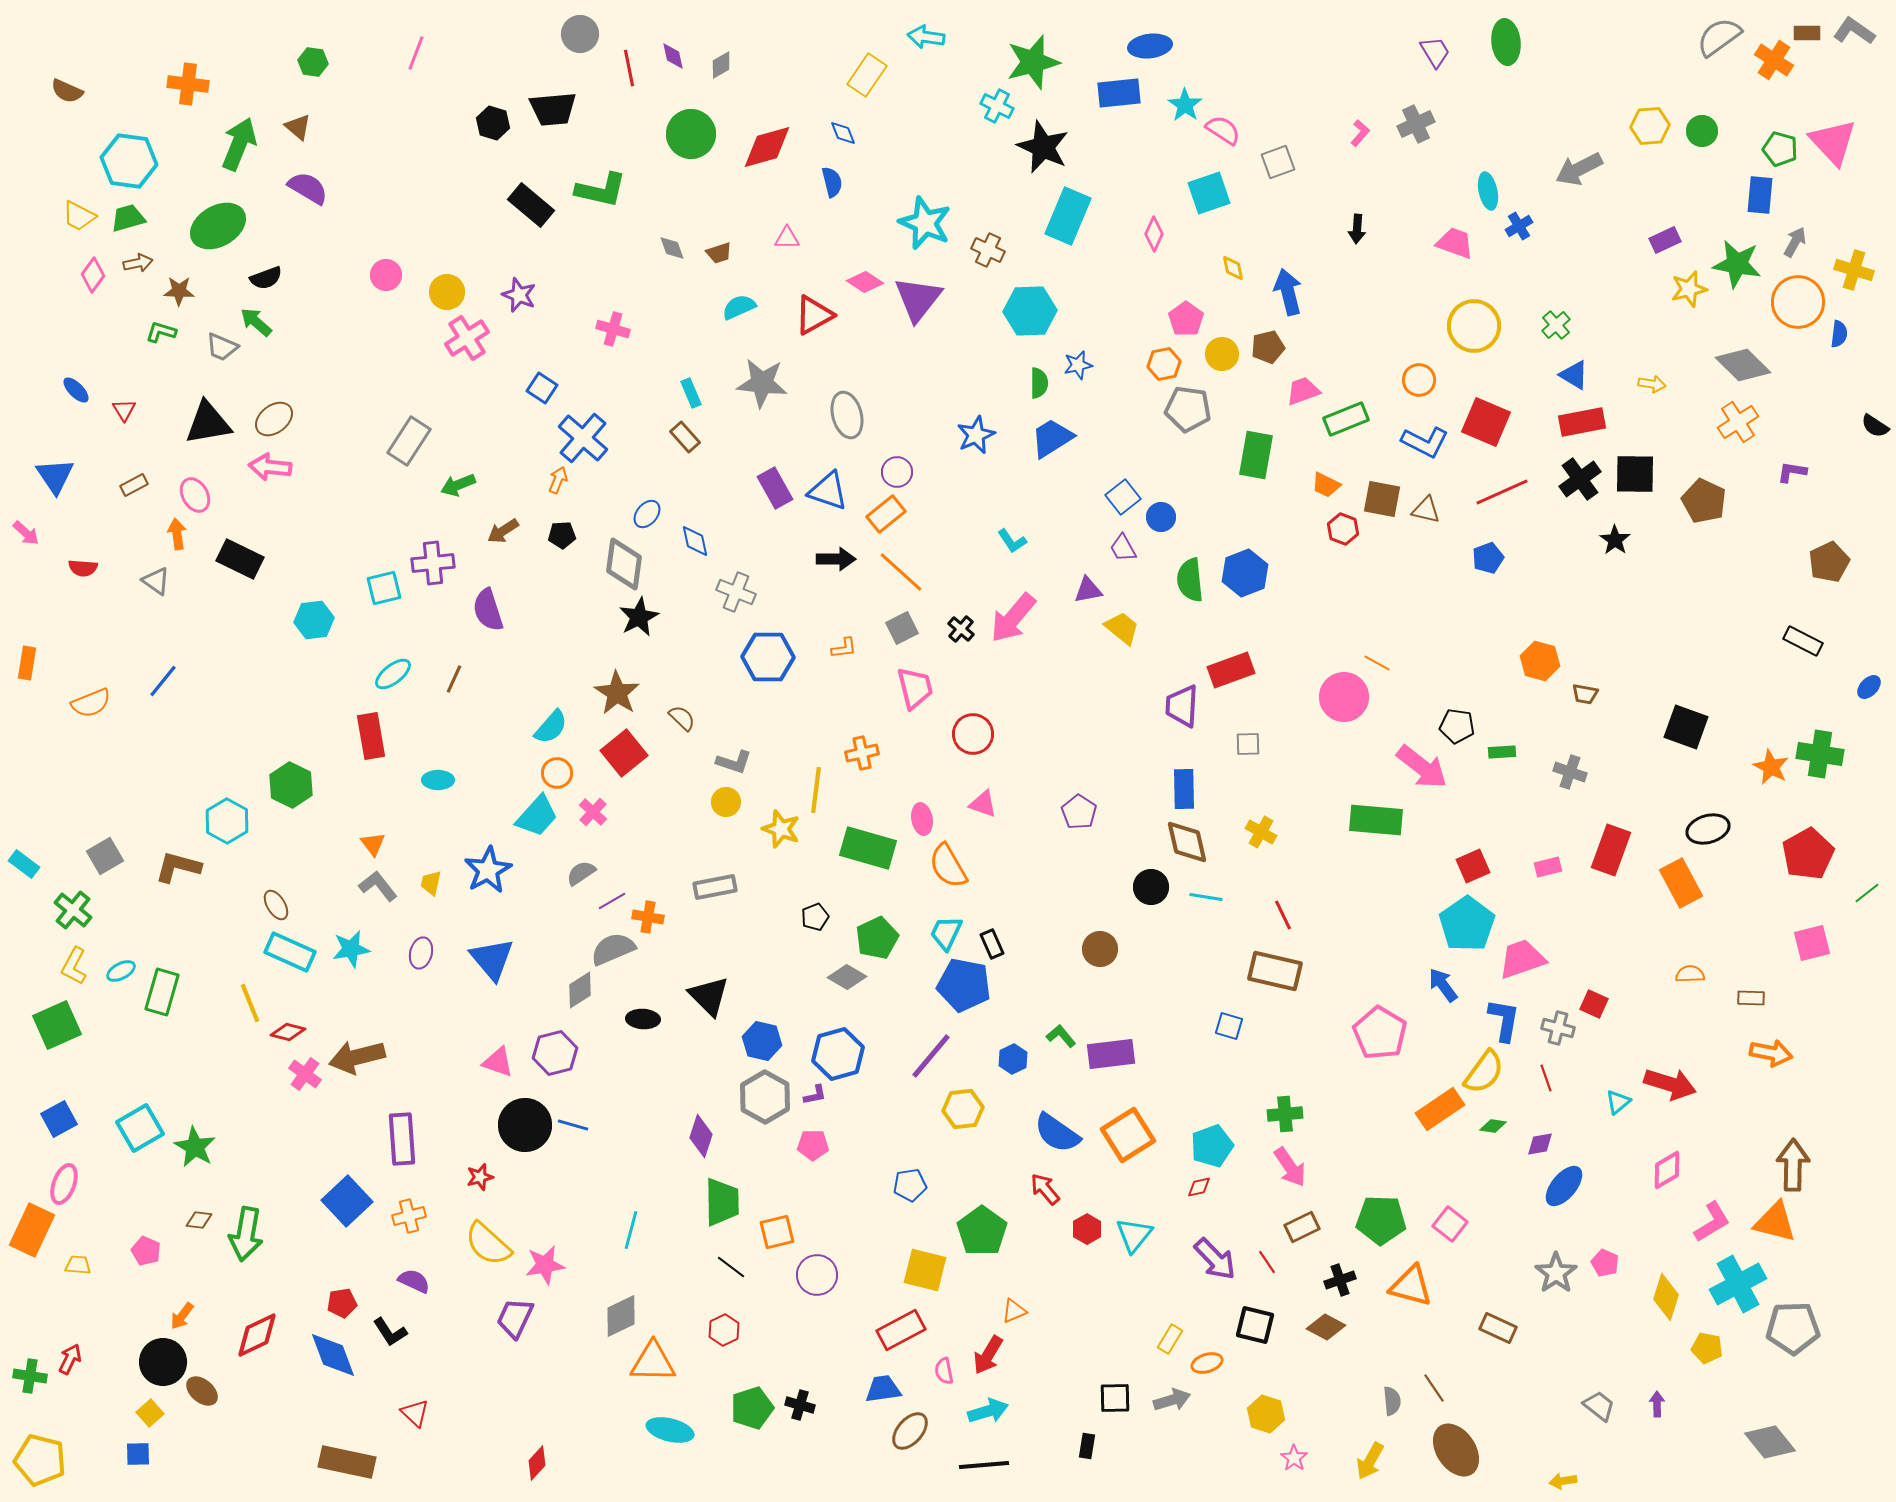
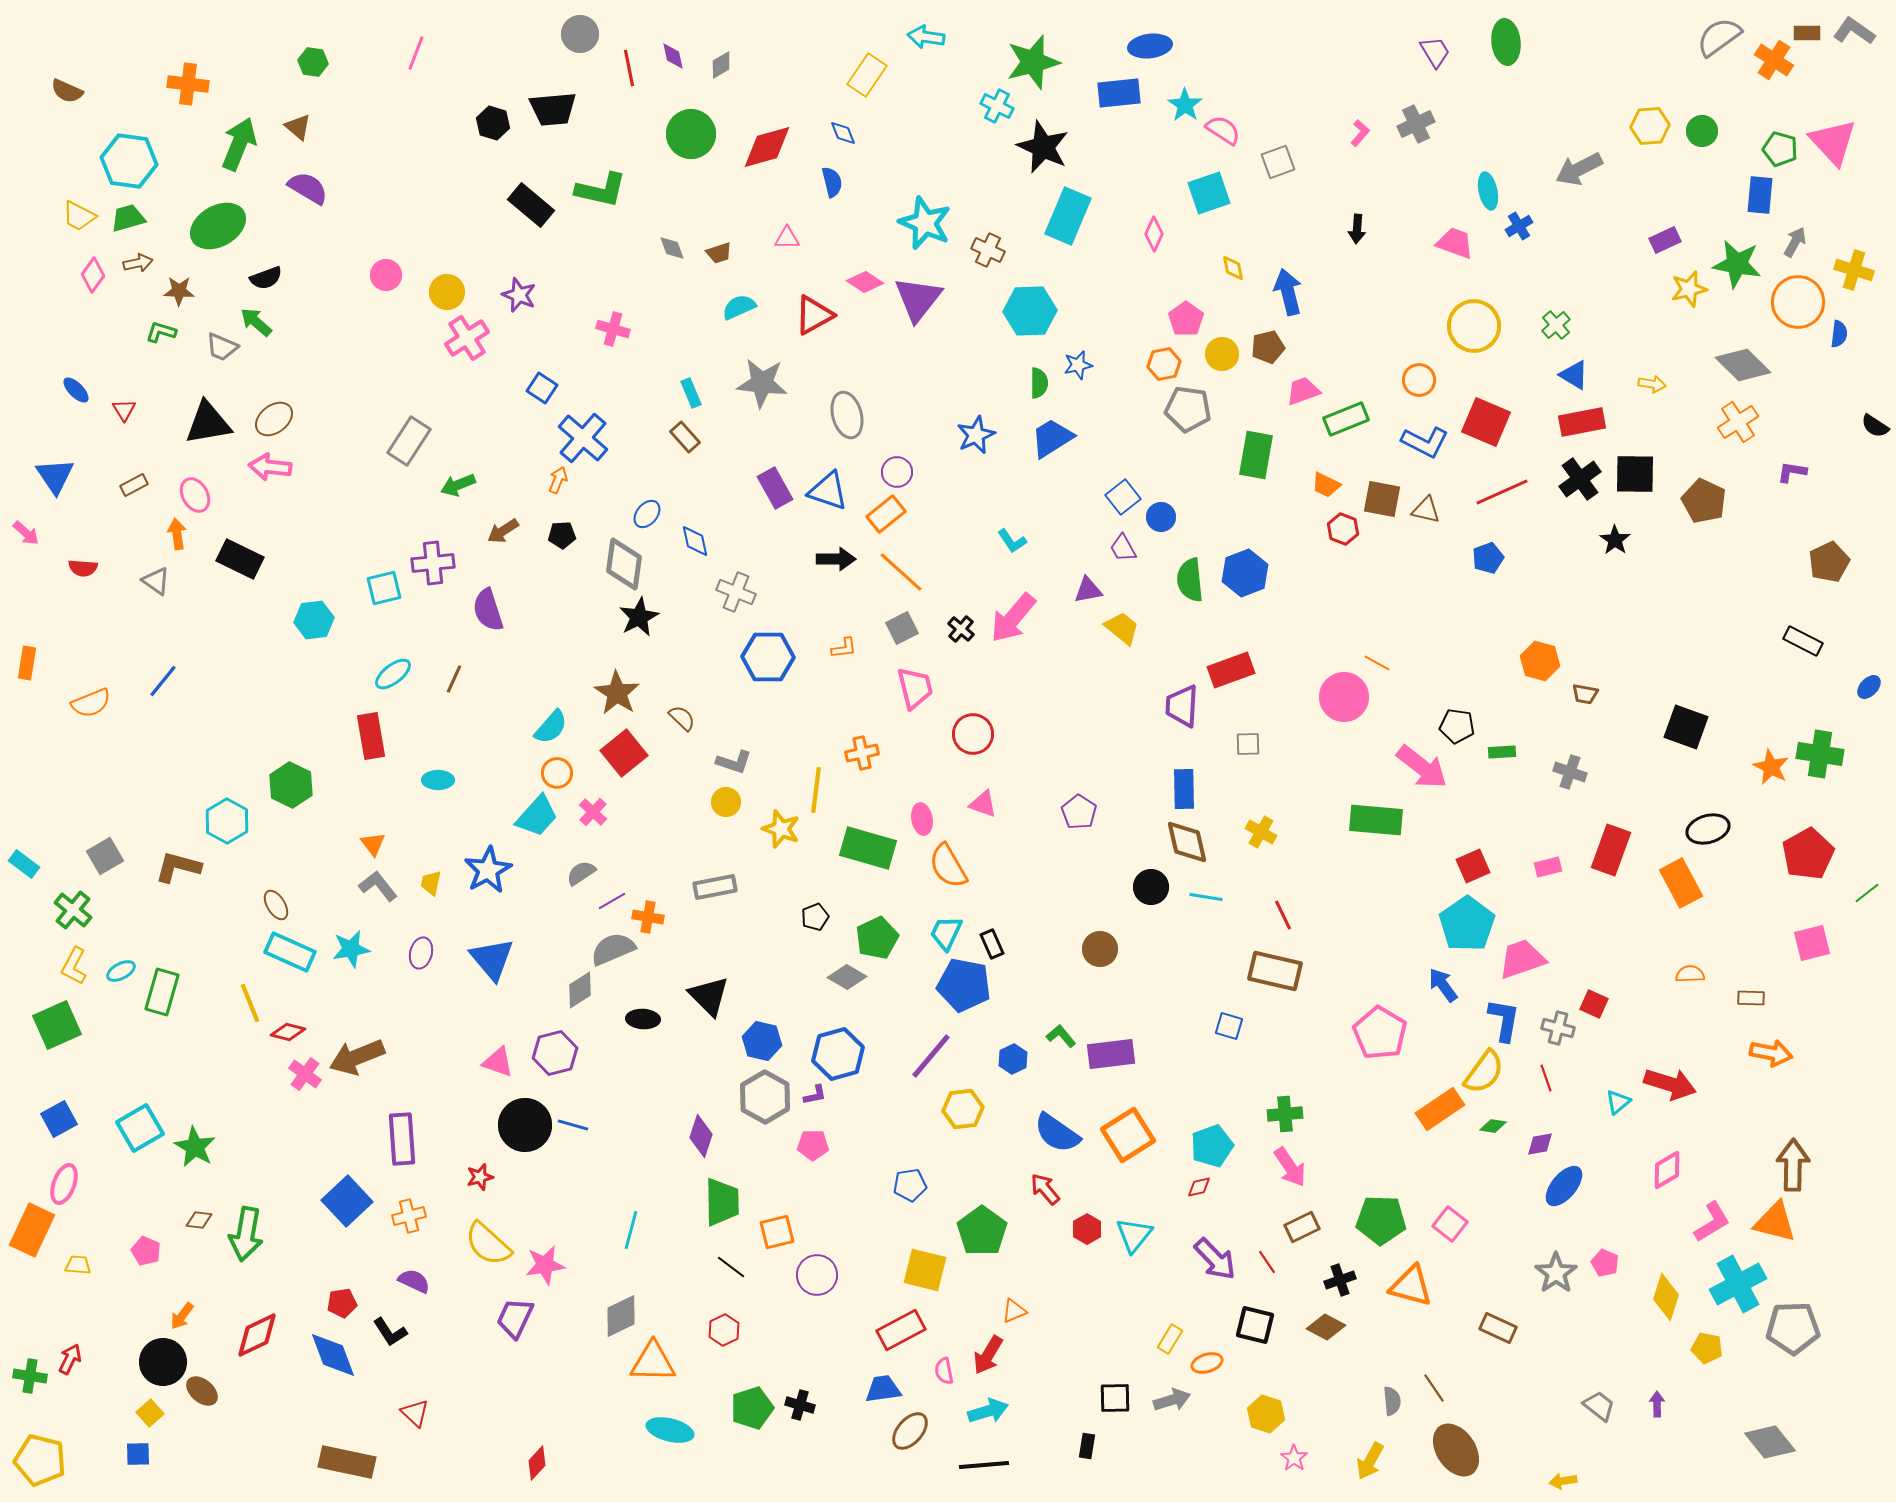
brown arrow at (357, 1057): rotated 8 degrees counterclockwise
